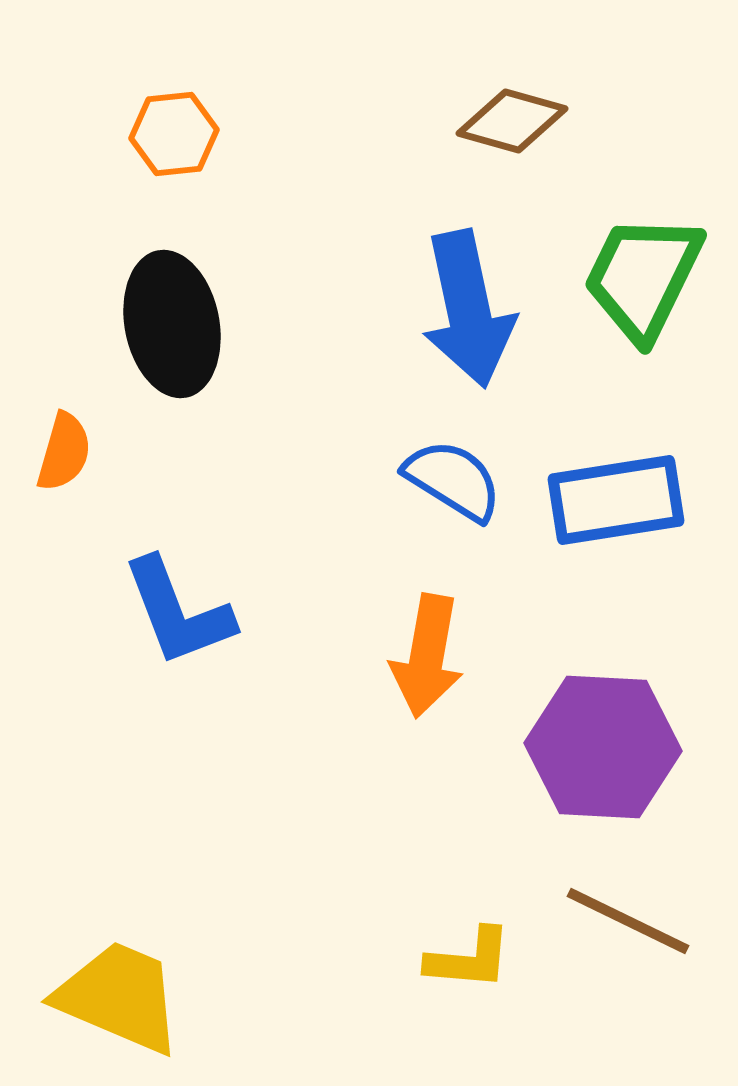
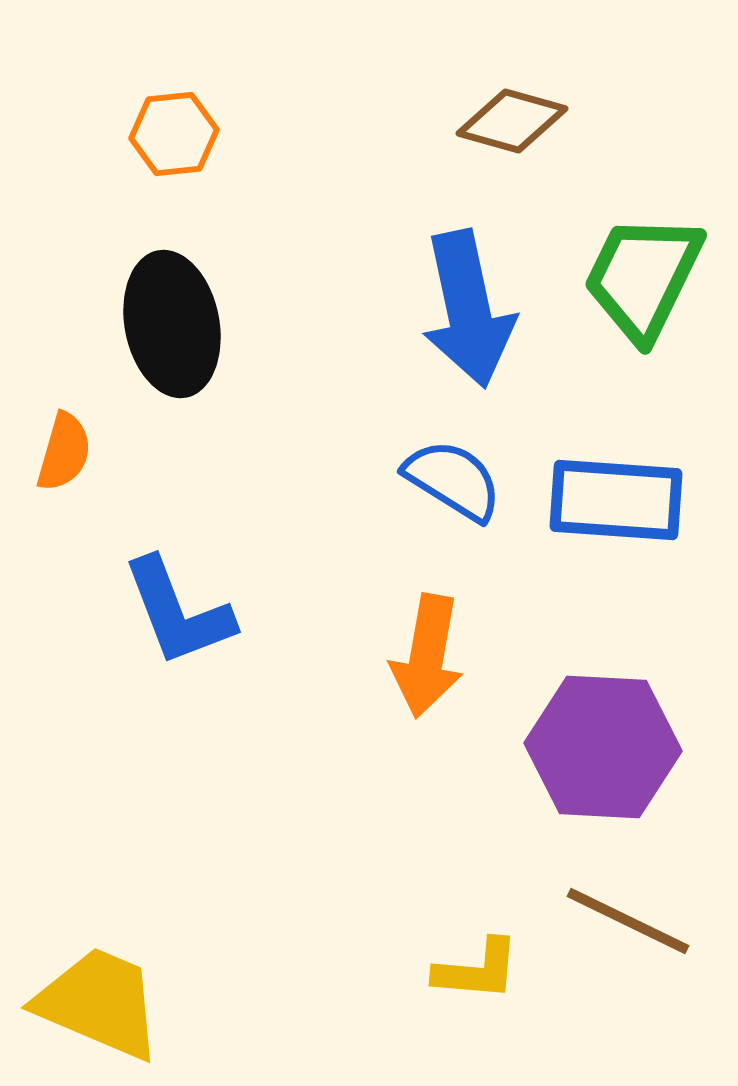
blue rectangle: rotated 13 degrees clockwise
yellow L-shape: moved 8 px right, 11 px down
yellow trapezoid: moved 20 px left, 6 px down
